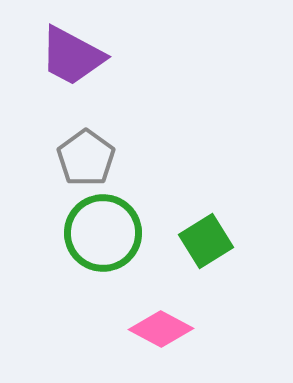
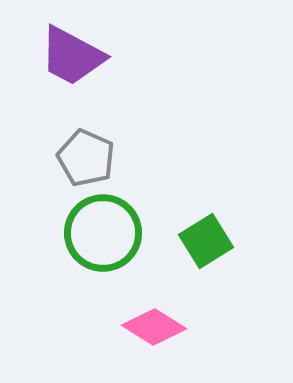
gray pentagon: rotated 12 degrees counterclockwise
pink diamond: moved 7 px left, 2 px up; rotated 4 degrees clockwise
